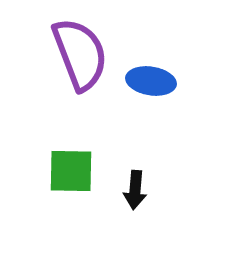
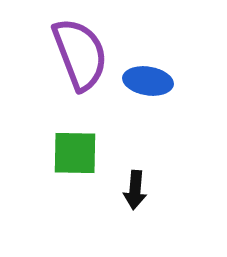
blue ellipse: moved 3 px left
green square: moved 4 px right, 18 px up
